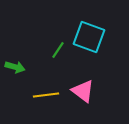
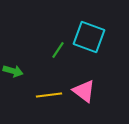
green arrow: moved 2 px left, 4 px down
pink triangle: moved 1 px right
yellow line: moved 3 px right
